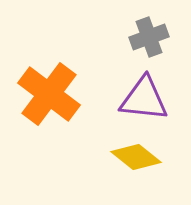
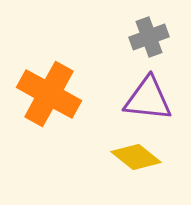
orange cross: rotated 8 degrees counterclockwise
purple triangle: moved 4 px right
